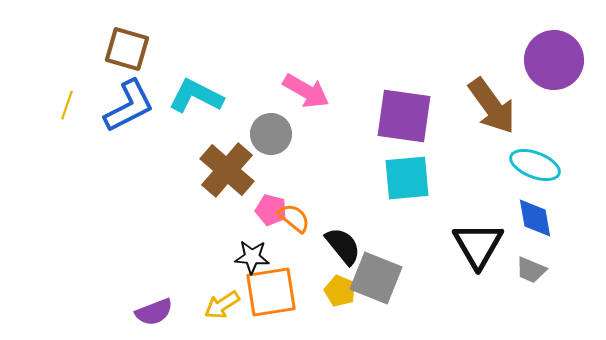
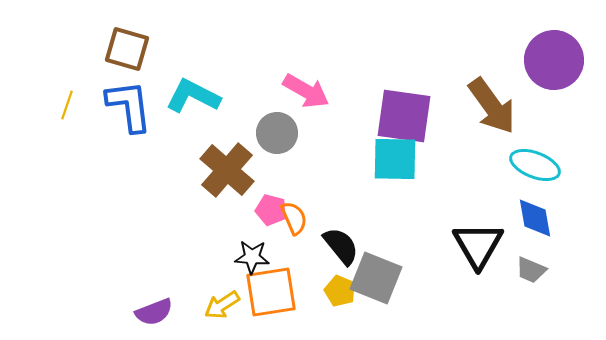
cyan L-shape: moved 3 px left
blue L-shape: rotated 70 degrees counterclockwise
gray circle: moved 6 px right, 1 px up
cyan square: moved 12 px left, 19 px up; rotated 6 degrees clockwise
orange semicircle: rotated 28 degrees clockwise
black semicircle: moved 2 px left
